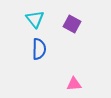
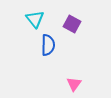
blue semicircle: moved 9 px right, 4 px up
pink triangle: rotated 49 degrees counterclockwise
